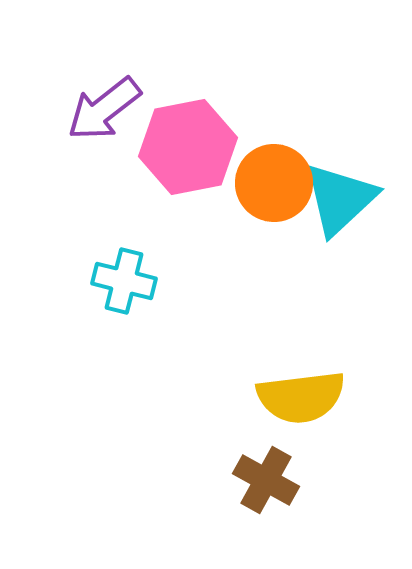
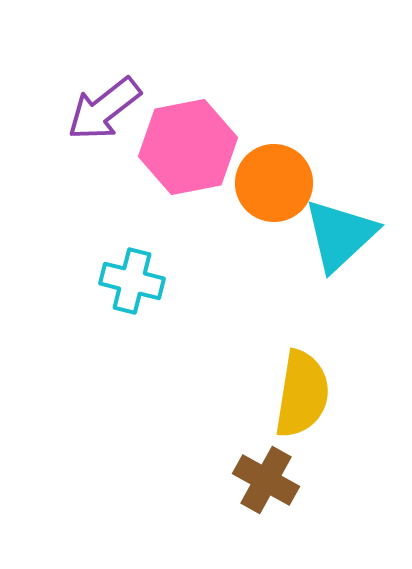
cyan triangle: moved 36 px down
cyan cross: moved 8 px right
yellow semicircle: moved 1 px right, 3 px up; rotated 74 degrees counterclockwise
